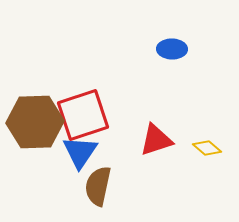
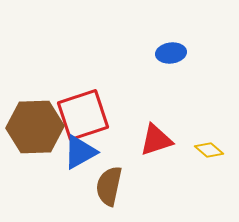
blue ellipse: moved 1 px left, 4 px down; rotated 8 degrees counterclockwise
brown hexagon: moved 5 px down
yellow diamond: moved 2 px right, 2 px down
blue triangle: rotated 27 degrees clockwise
brown semicircle: moved 11 px right
